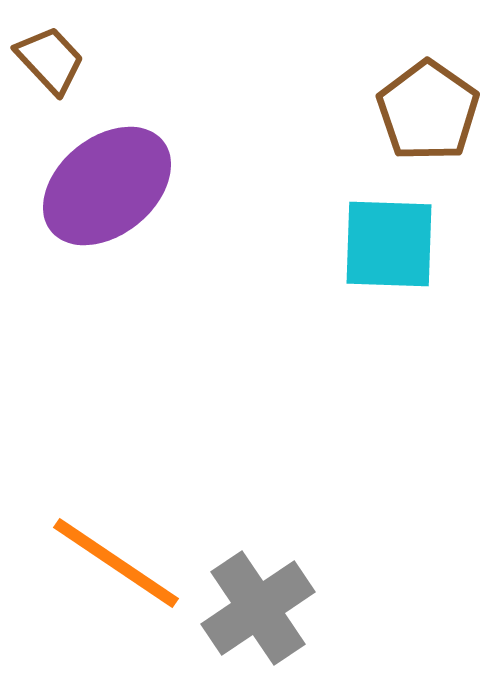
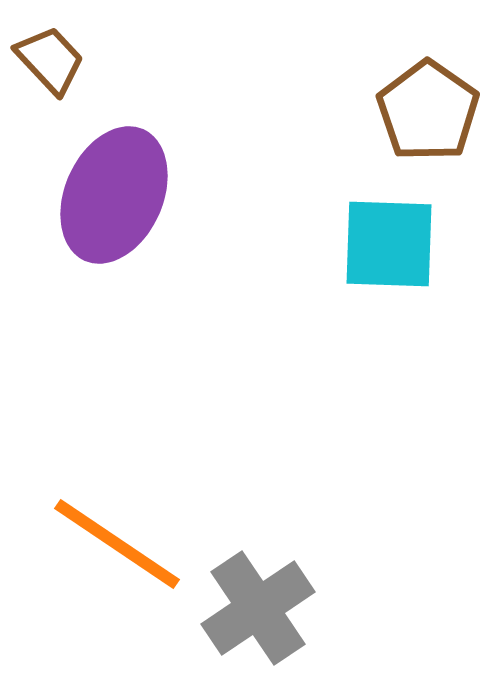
purple ellipse: moved 7 px right, 9 px down; rotated 27 degrees counterclockwise
orange line: moved 1 px right, 19 px up
